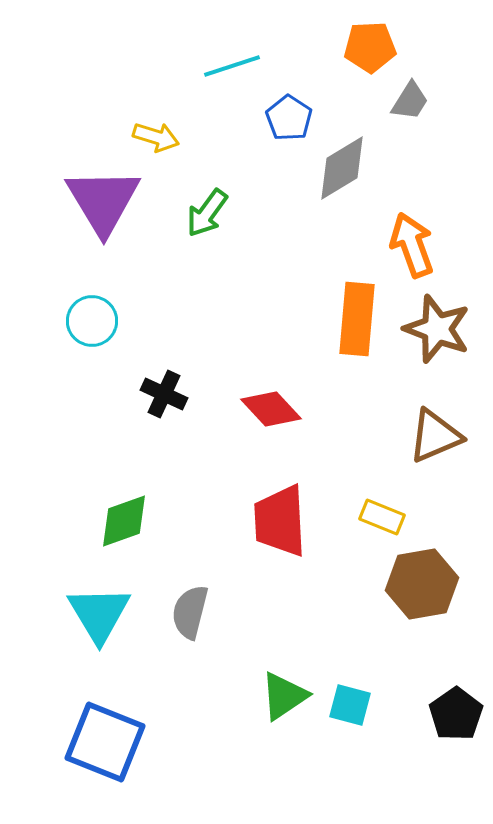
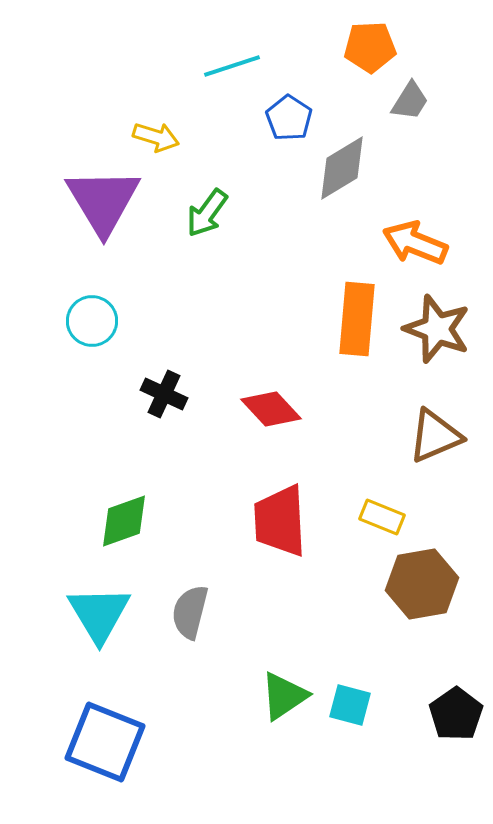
orange arrow: moved 3 px right, 2 px up; rotated 48 degrees counterclockwise
